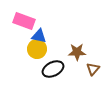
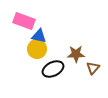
brown star: moved 1 px left, 2 px down
brown triangle: moved 1 px up
